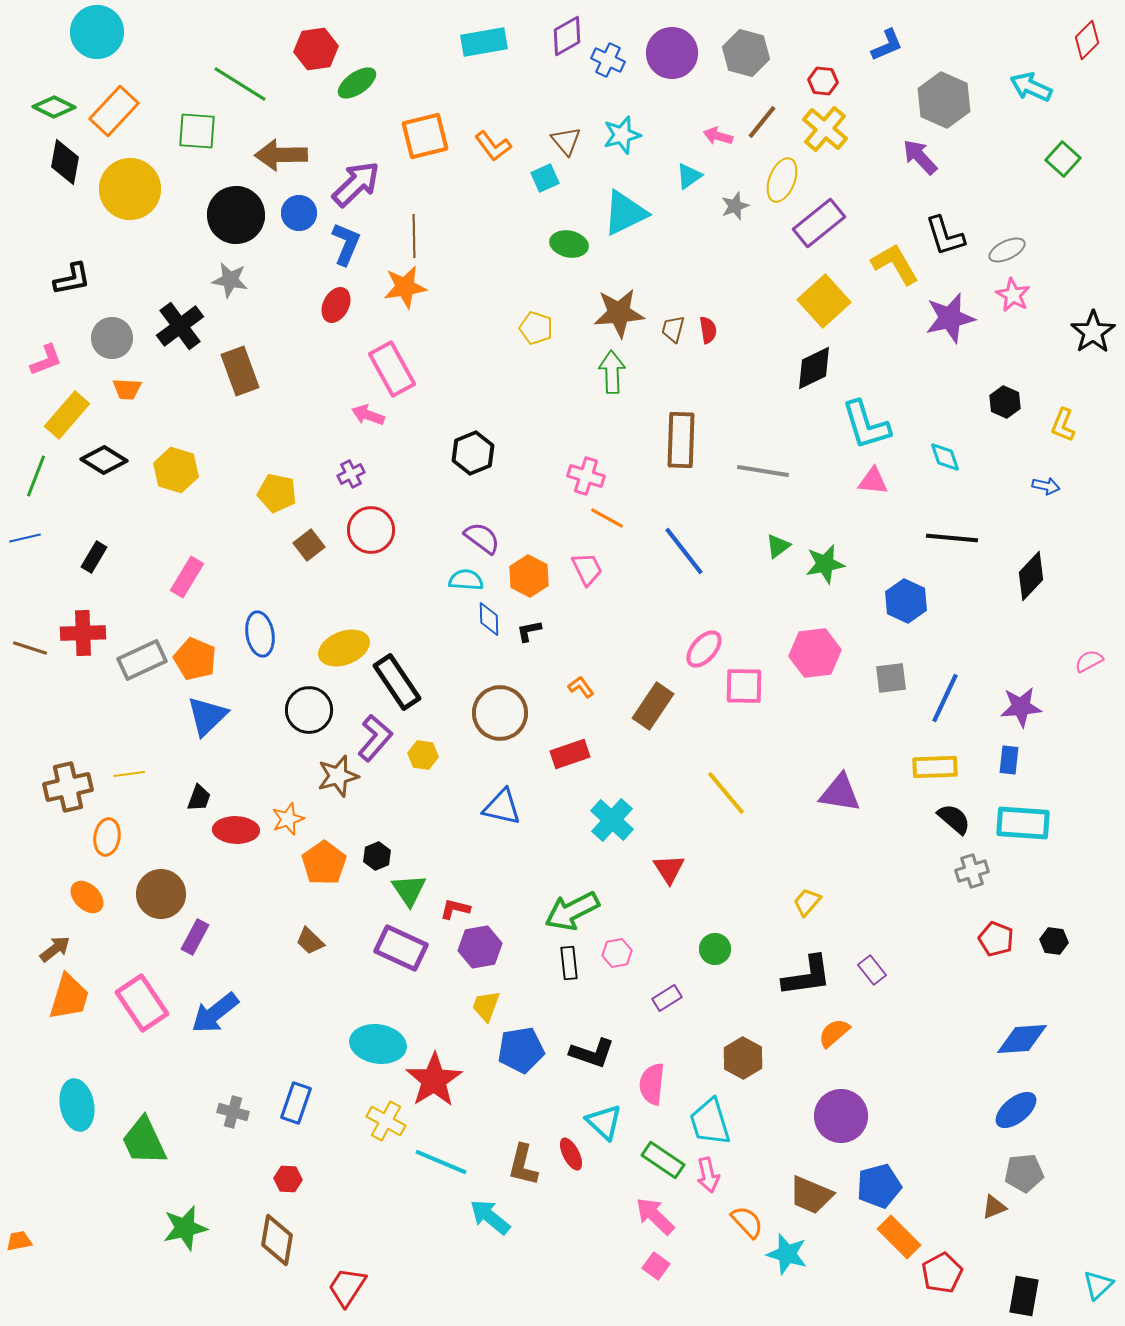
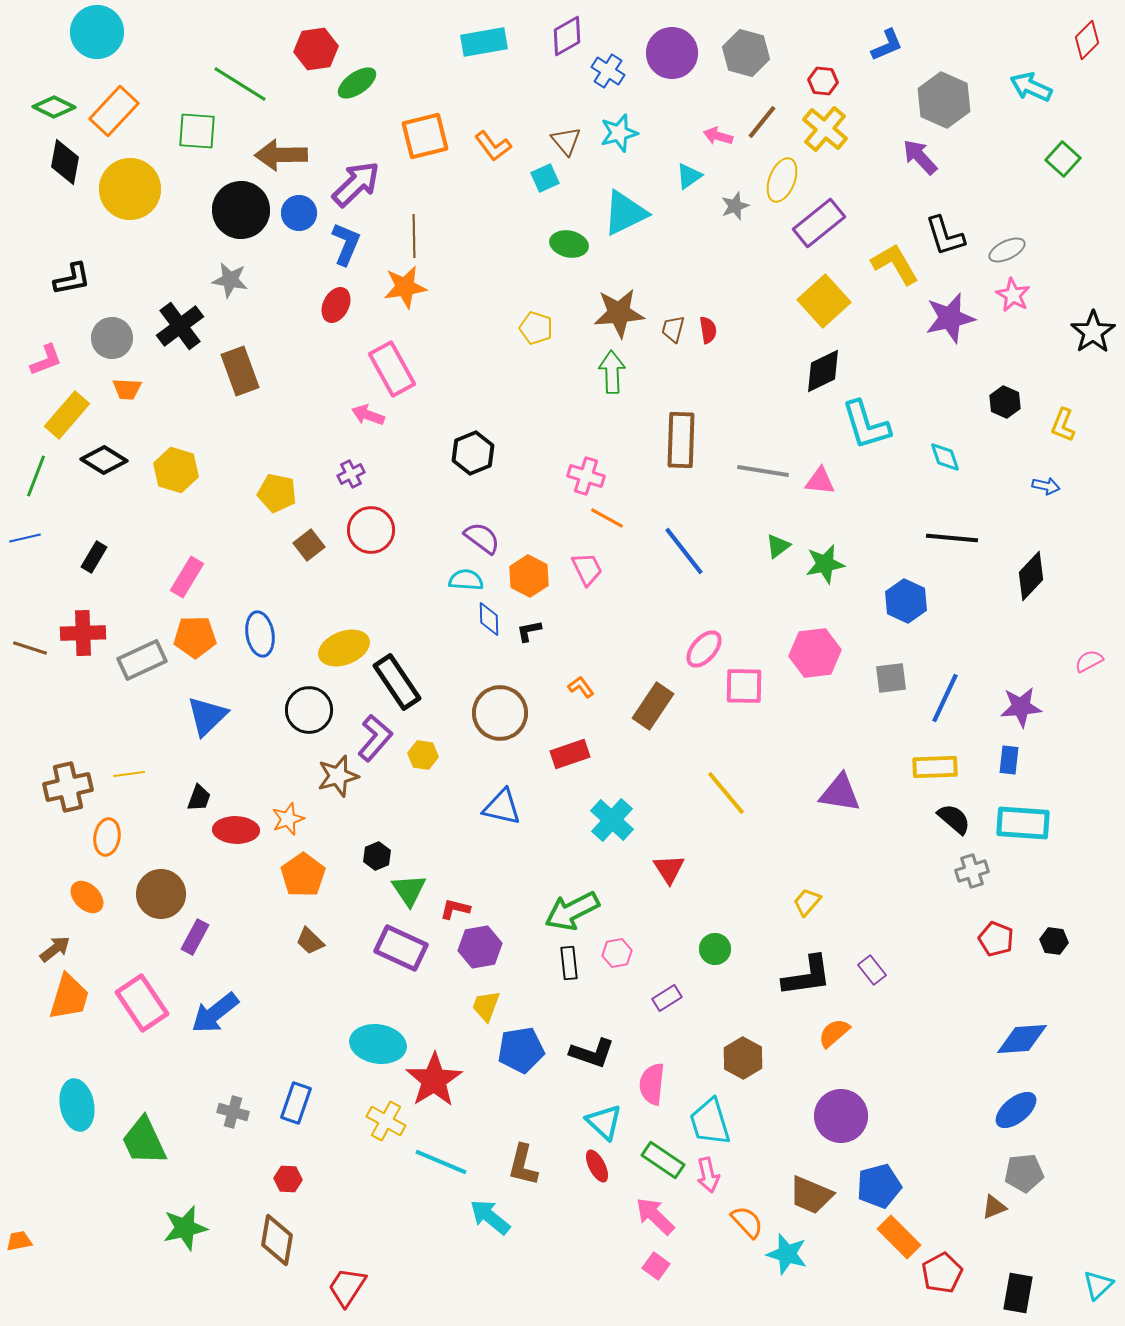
blue cross at (608, 60): moved 11 px down; rotated 8 degrees clockwise
cyan star at (622, 135): moved 3 px left, 2 px up
black circle at (236, 215): moved 5 px right, 5 px up
black diamond at (814, 368): moved 9 px right, 3 px down
pink triangle at (873, 481): moved 53 px left
orange pentagon at (195, 659): moved 22 px up; rotated 24 degrees counterclockwise
orange pentagon at (324, 863): moved 21 px left, 12 px down
red ellipse at (571, 1154): moved 26 px right, 12 px down
black rectangle at (1024, 1296): moved 6 px left, 3 px up
